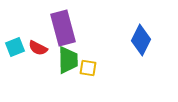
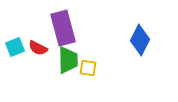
blue diamond: moved 1 px left
